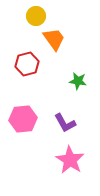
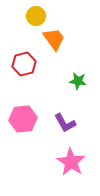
red hexagon: moved 3 px left
pink star: moved 1 px right, 2 px down
